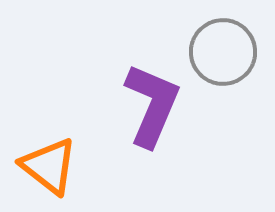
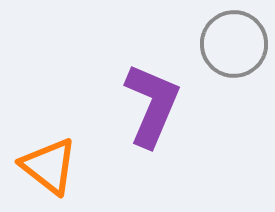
gray circle: moved 11 px right, 8 px up
